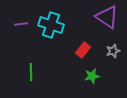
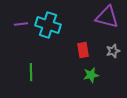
purple triangle: rotated 20 degrees counterclockwise
cyan cross: moved 3 px left
red rectangle: rotated 49 degrees counterclockwise
green star: moved 1 px left, 1 px up
